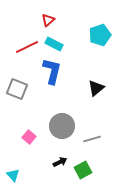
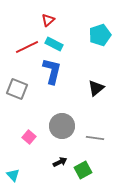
gray line: moved 3 px right, 1 px up; rotated 24 degrees clockwise
